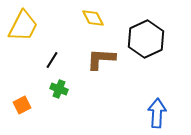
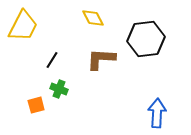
black hexagon: rotated 18 degrees clockwise
orange square: moved 14 px right; rotated 12 degrees clockwise
